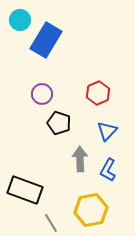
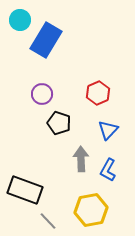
blue triangle: moved 1 px right, 1 px up
gray arrow: moved 1 px right
gray line: moved 3 px left, 2 px up; rotated 12 degrees counterclockwise
